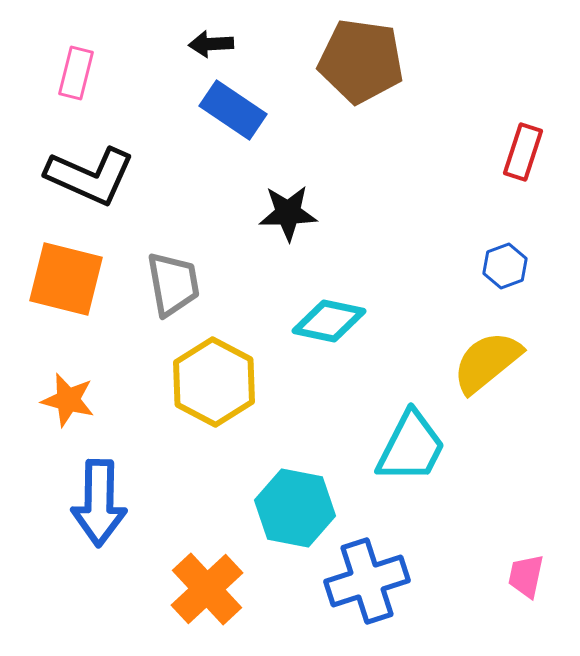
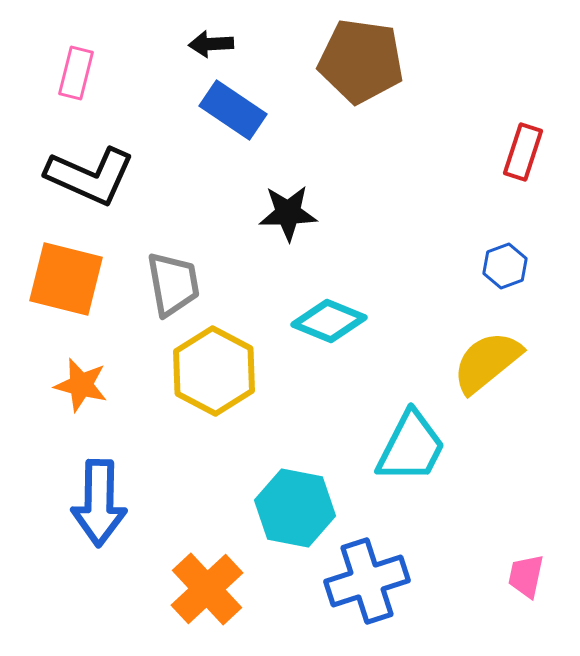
cyan diamond: rotated 10 degrees clockwise
yellow hexagon: moved 11 px up
orange star: moved 13 px right, 15 px up
